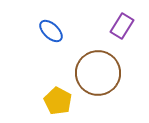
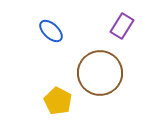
brown circle: moved 2 px right
